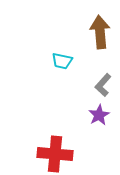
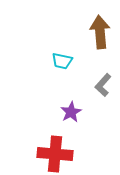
purple star: moved 28 px left, 3 px up
